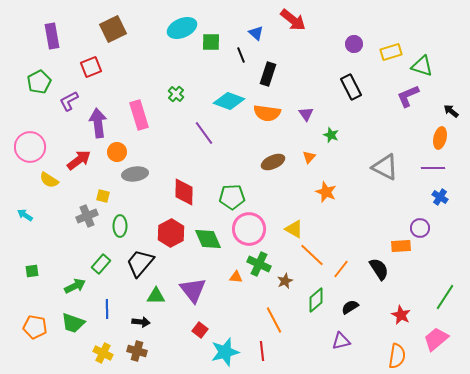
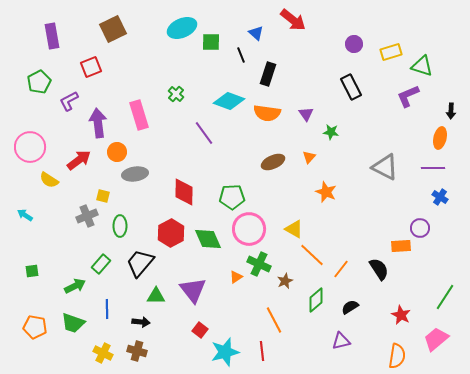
black arrow at (451, 111): rotated 126 degrees counterclockwise
green star at (331, 135): moved 3 px up; rotated 14 degrees counterclockwise
orange triangle at (236, 277): rotated 40 degrees counterclockwise
